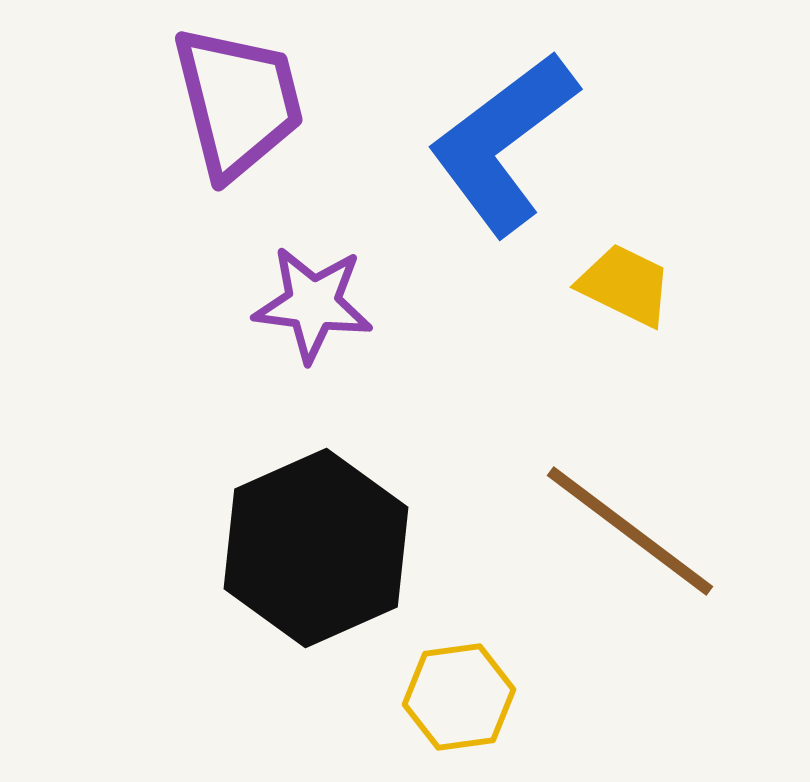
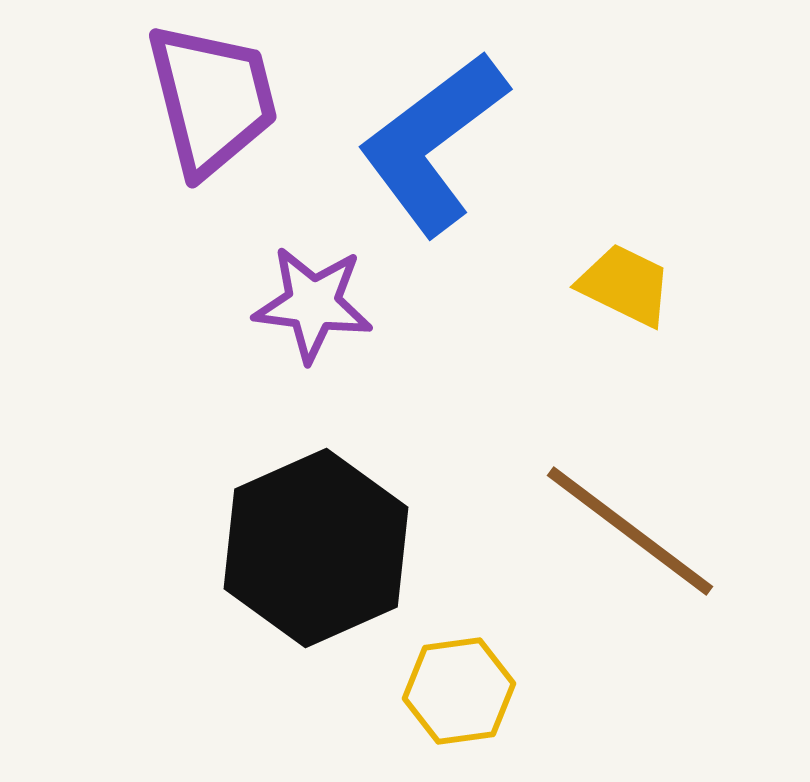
purple trapezoid: moved 26 px left, 3 px up
blue L-shape: moved 70 px left
yellow hexagon: moved 6 px up
